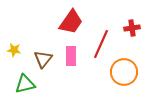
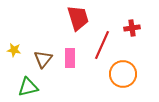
red trapezoid: moved 7 px right, 4 px up; rotated 52 degrees counterclockwise
red line: moved 1 px right, 1 px down
pink rectangle: moved 1 px left, 2 px down
orange circle: moved 1 px left, 2 px down
green triangle: moved 3 px right, 3 px down
